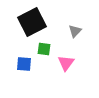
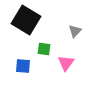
black square: moved 6 px left, 2 px up; rotated 32 degrees counterclockwise
blue square: moved 1 px left, 2 px down
